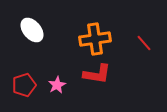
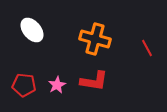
orange cross: rotated 24 degrees clockwise
red line: moved 3 px right, 5 px down; rotated 12 degrees clockwise
red L-shape: moved 3 px left, 7 px down
red pentagon: rotated 25 degrees clockwise
